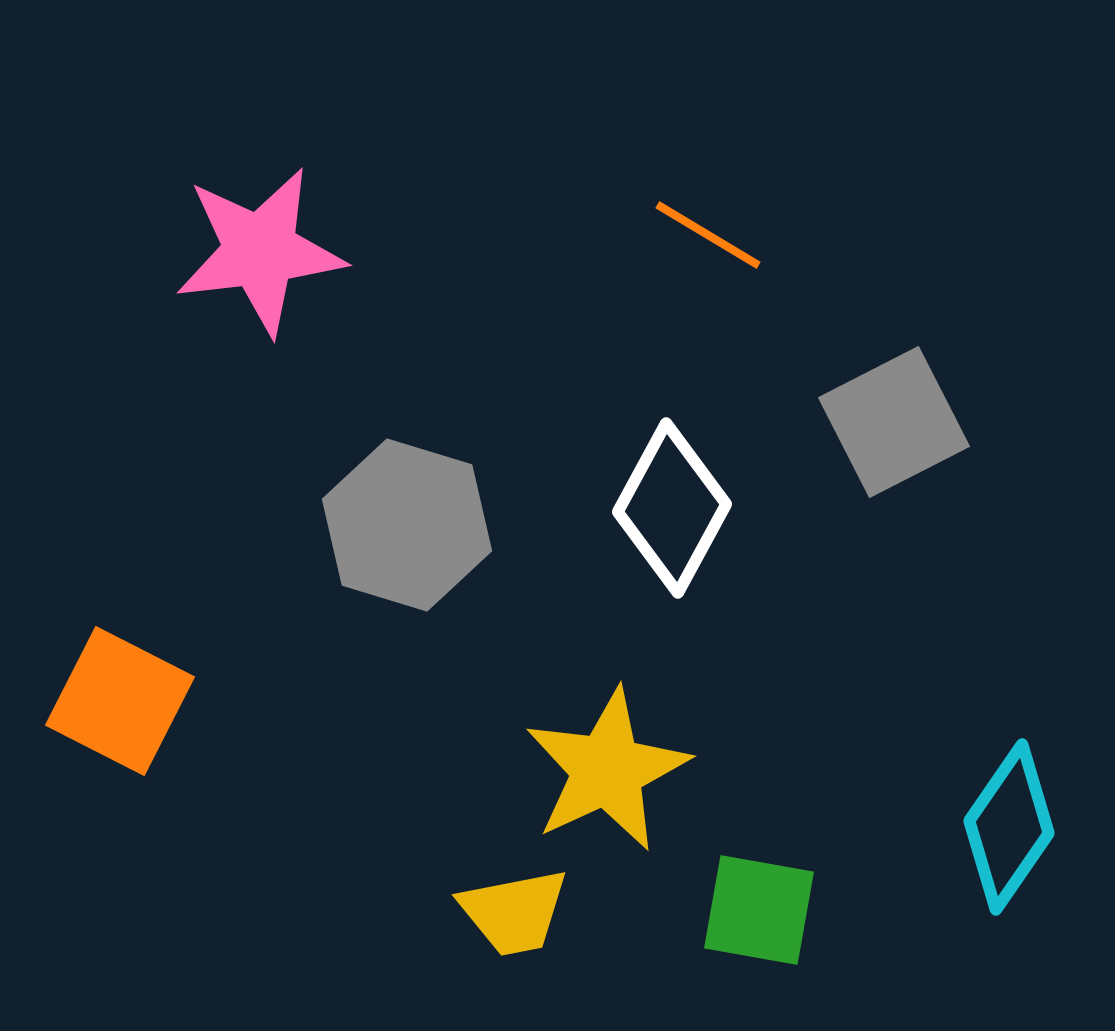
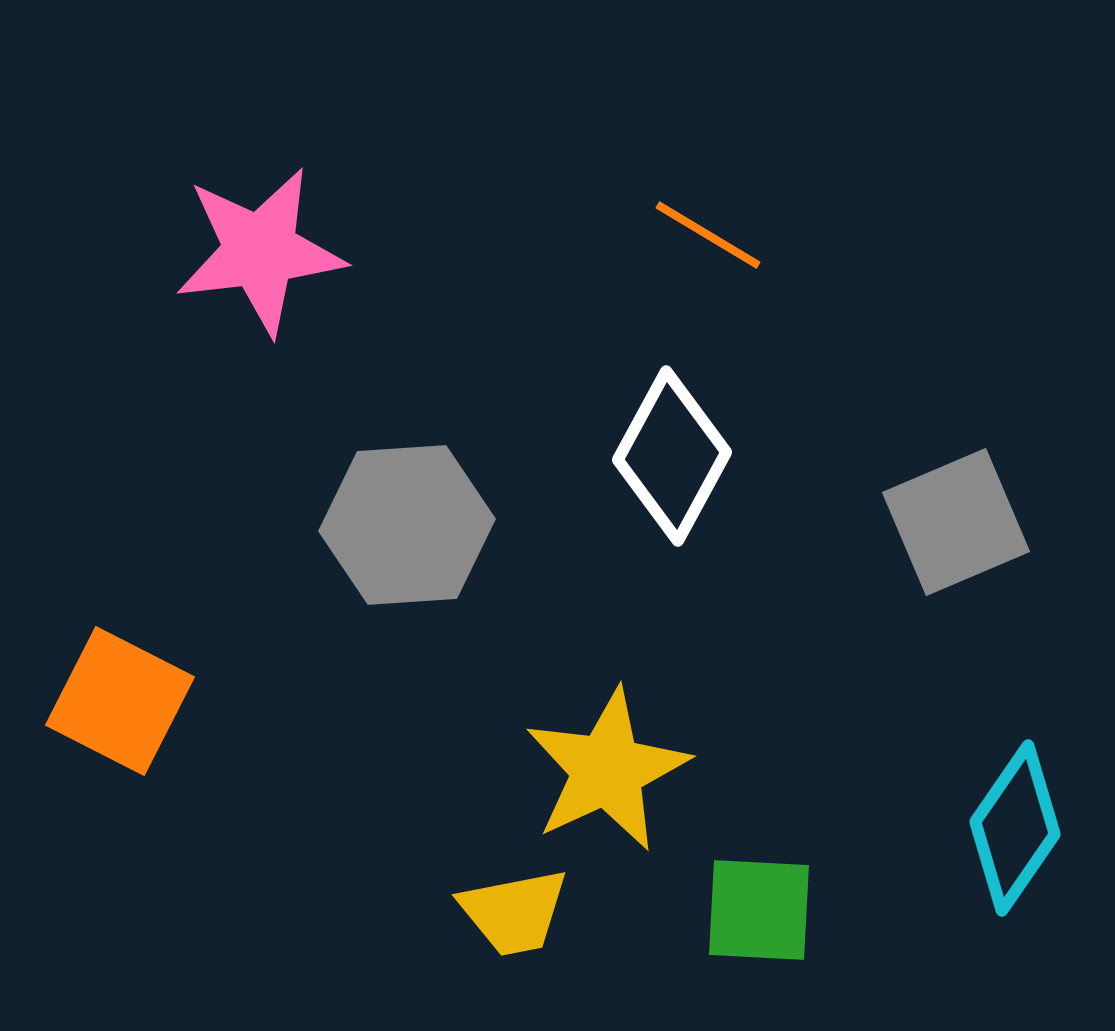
gray square: moved 62 px right, 100 px down; rotated 4 degrees clockwise
white diamond: moved 52 px up
gray hexagon: rotated 21 degrees counterclockwise
cyan diamond: moved 6 px right, 1 px down
green square: rotated 7 degrees counterclockwise
